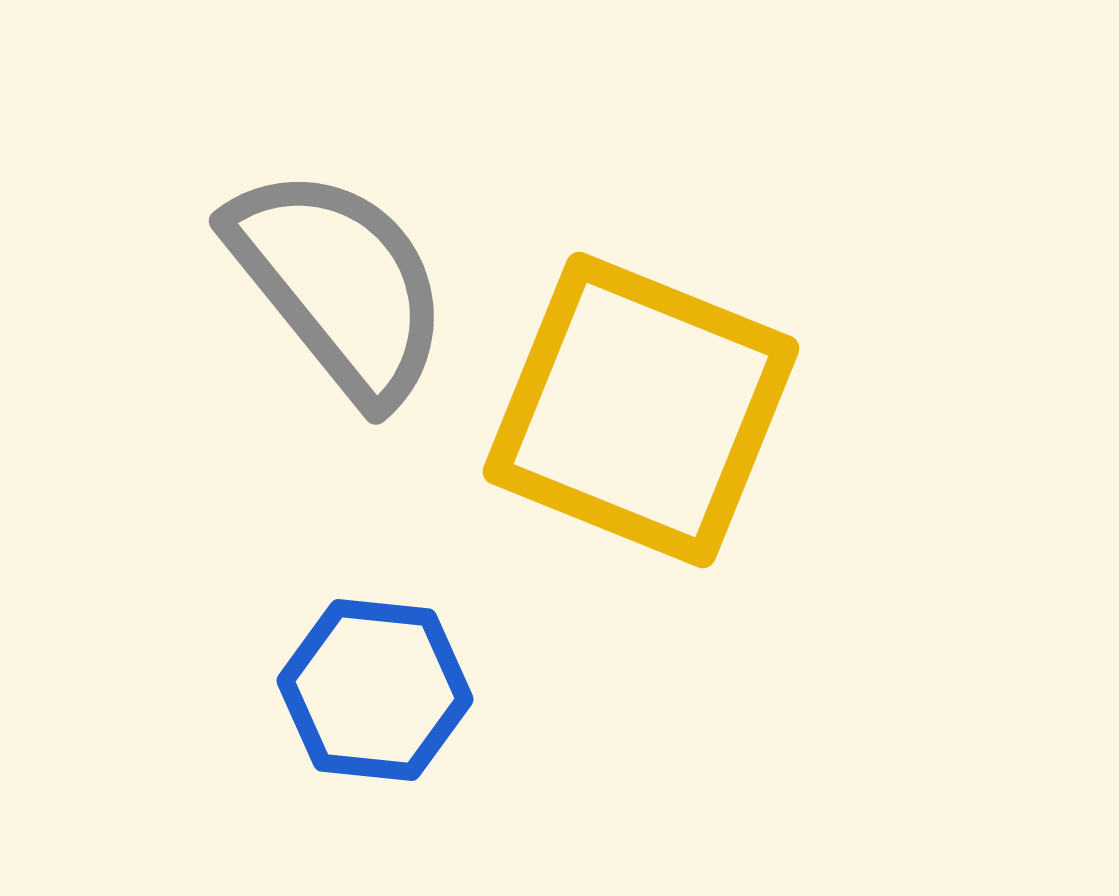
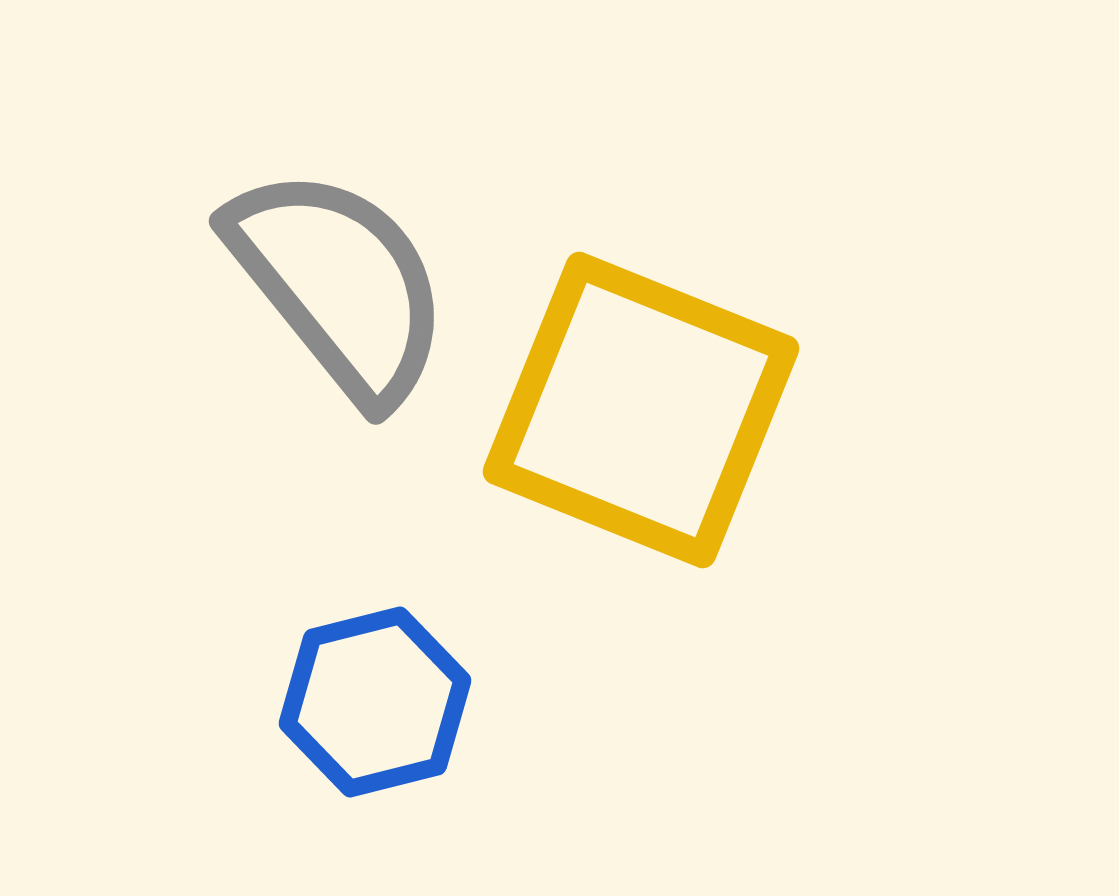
blue hexagon: moved 12 px down; rotated 20 degrees counterclockwise
